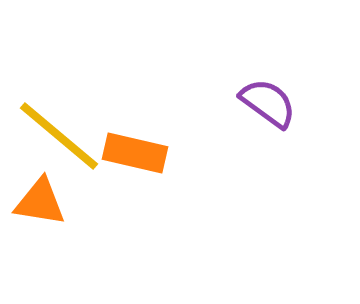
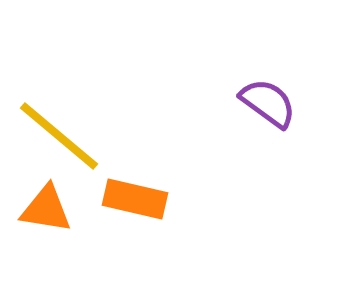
orange rectangle: moved 46 px down
orange triangle: moved 6 px right, 7 px down
